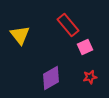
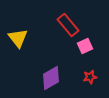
yellow triangle: moved 2 px left, 3 px down
pink square: moved 1 px up
